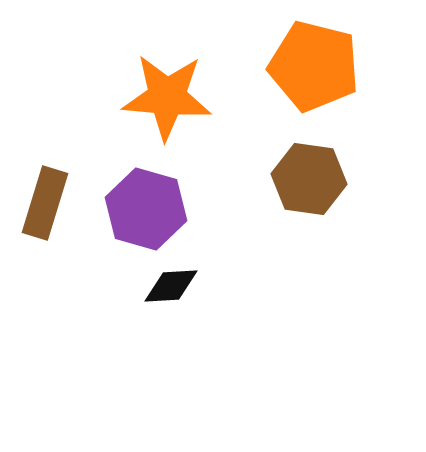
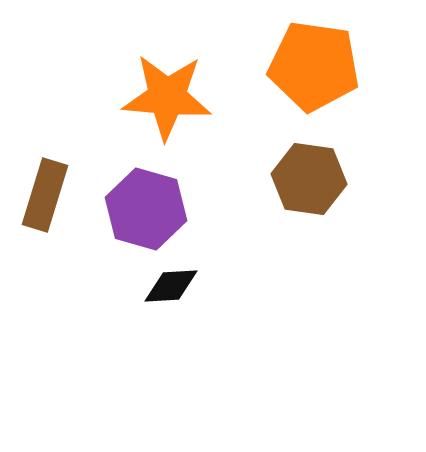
orange pentagon: rotated 6 degrees counterclockwise
brown rectangle: moved 8 px up
